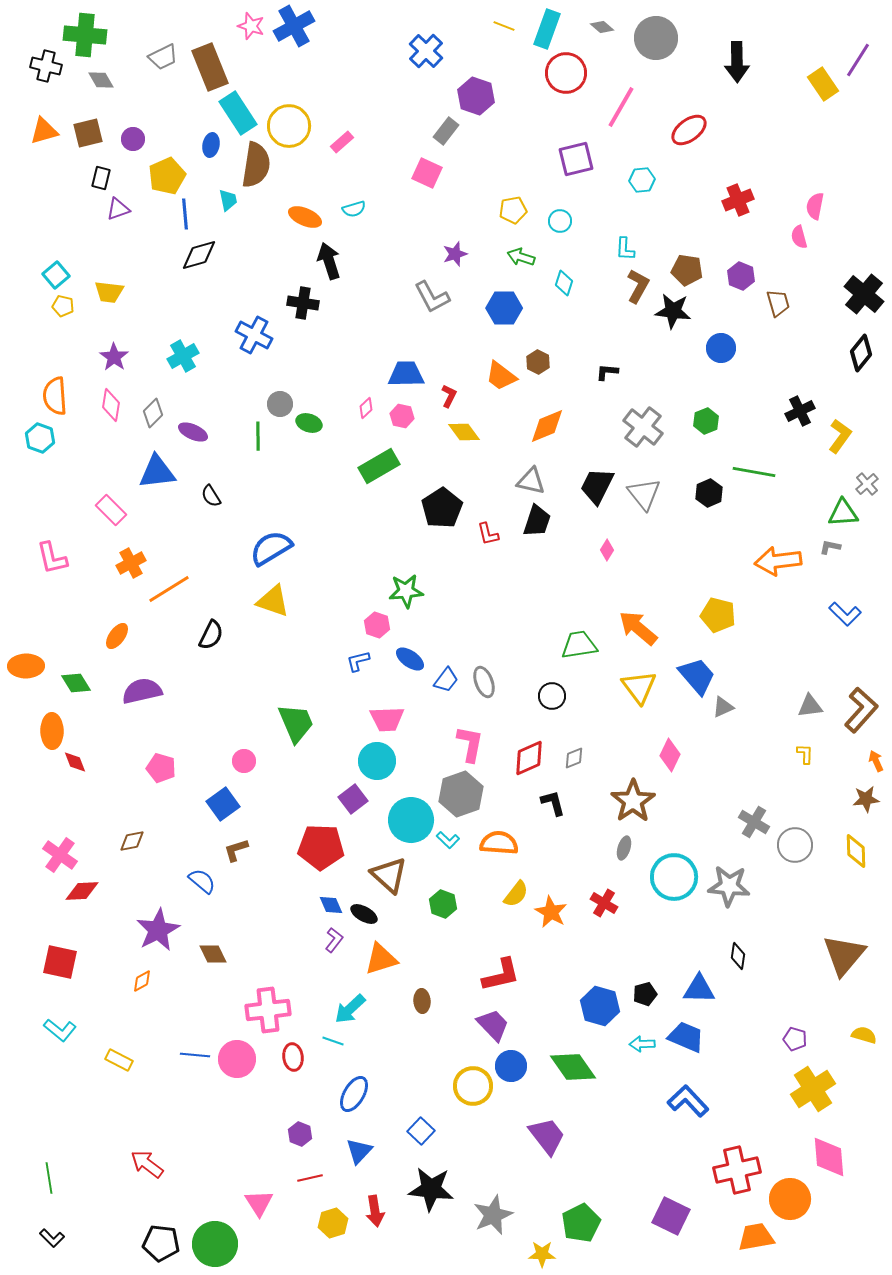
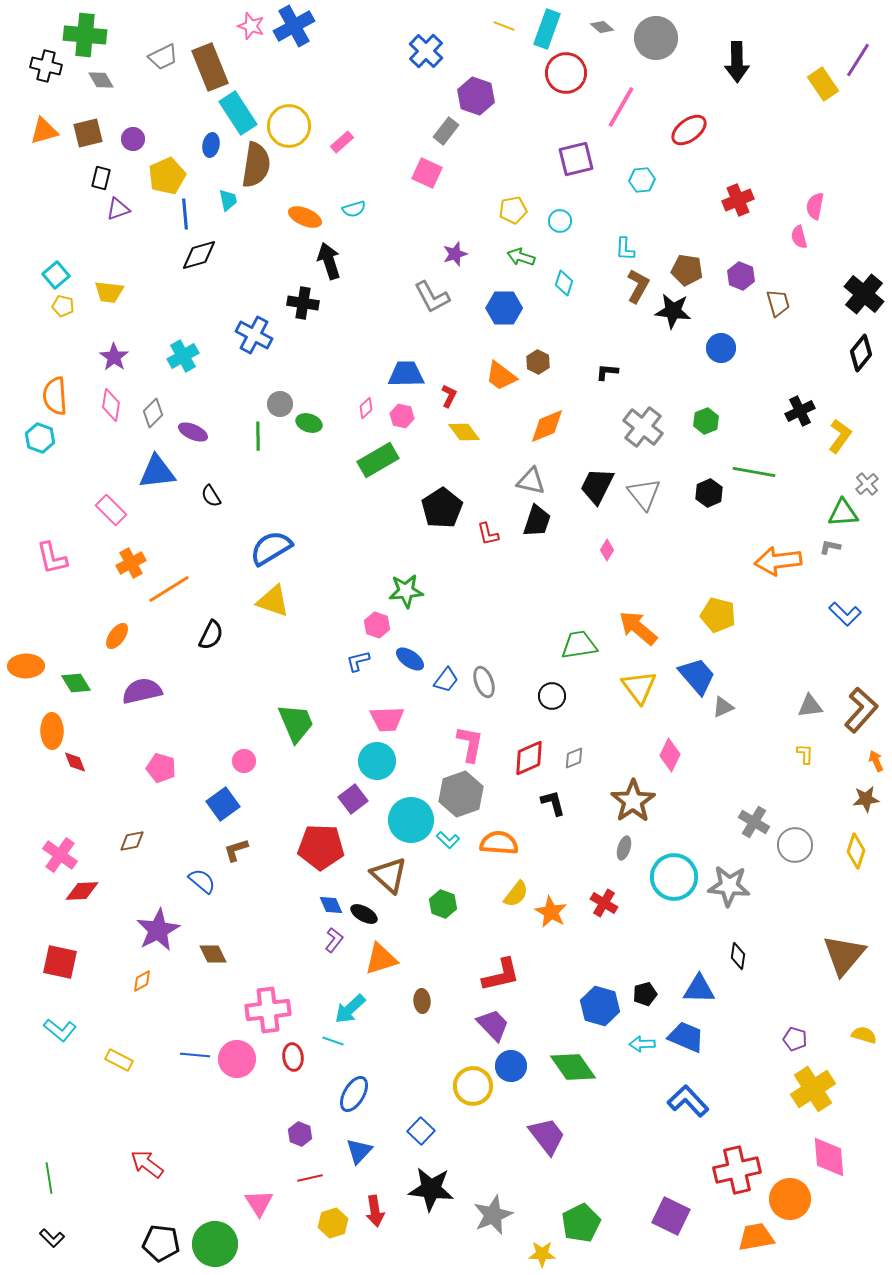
green rectangle at (379, 466): moved 1 px left, 6 px up
yellow diamond at (856, 851): rotated 20 degrees clockwise
